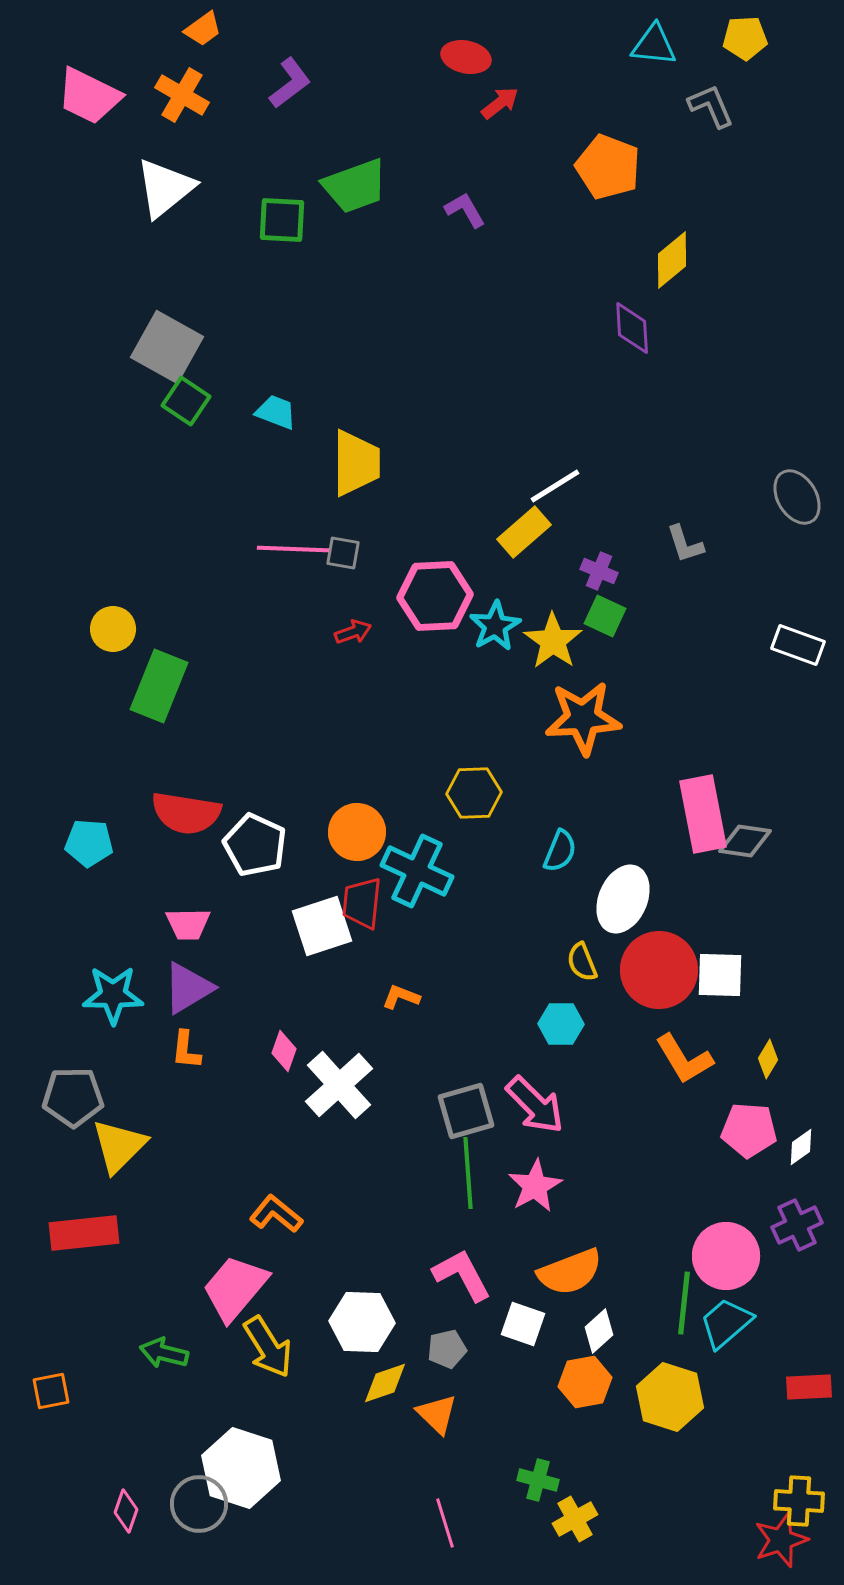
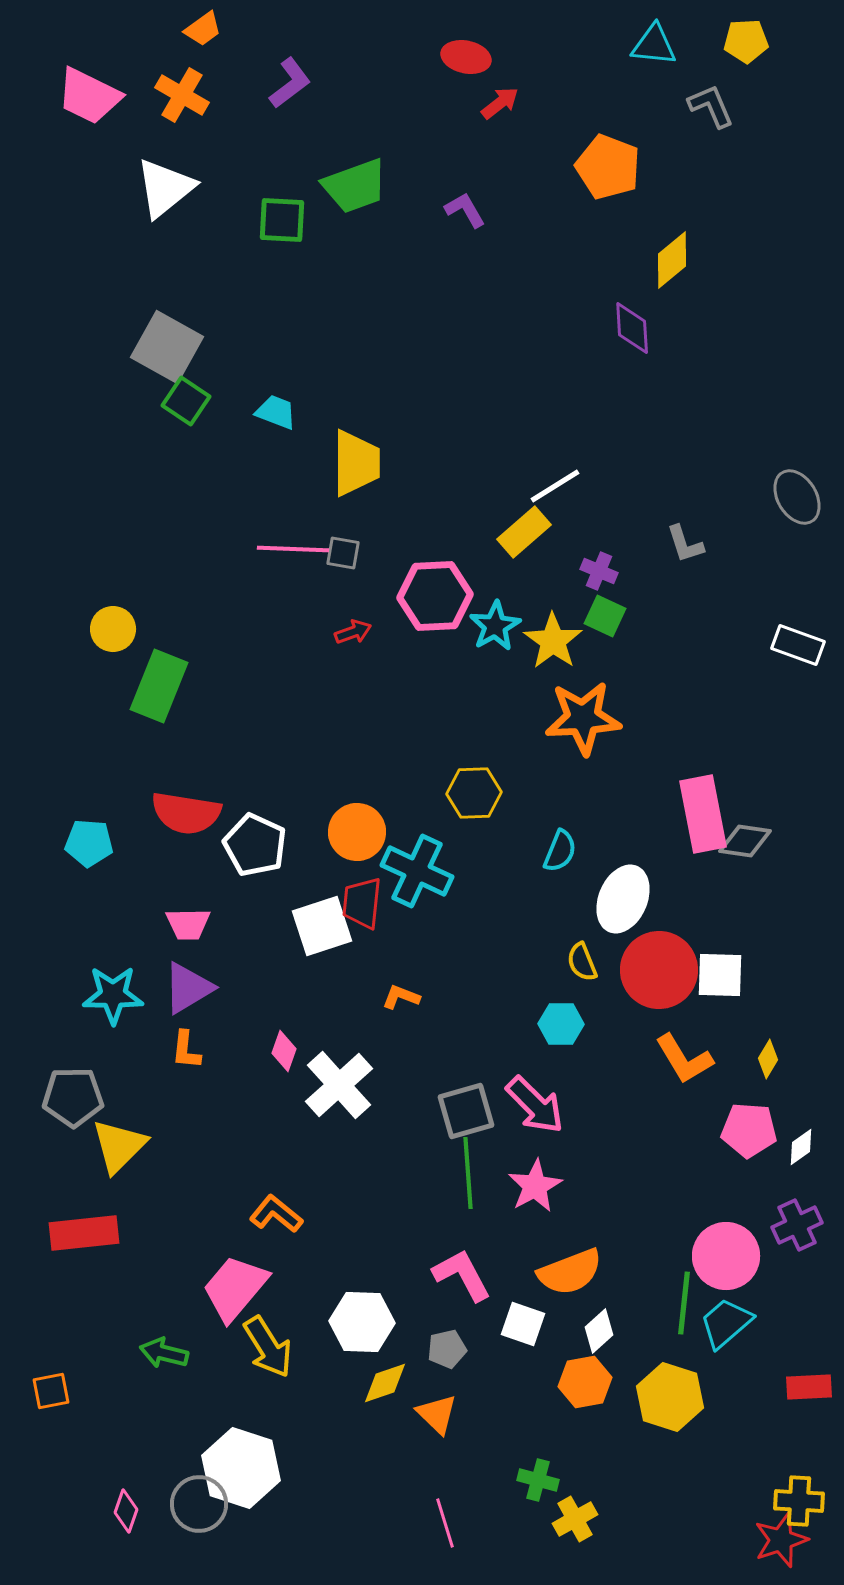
yellow pentagon at (745, 38): moved 1 px right, 3 px down
